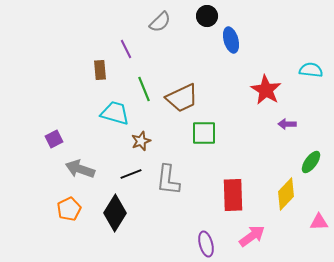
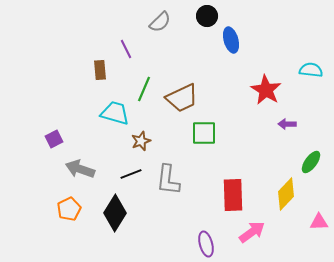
green line: rotated 45 degrees clockwise
pink arrow: moved 4 px up
